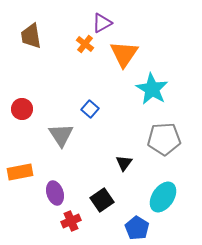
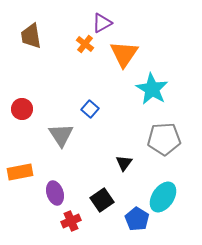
blue pentagon: moved 9 px up
